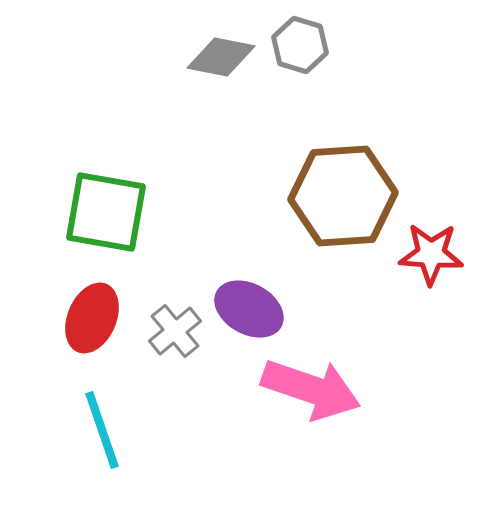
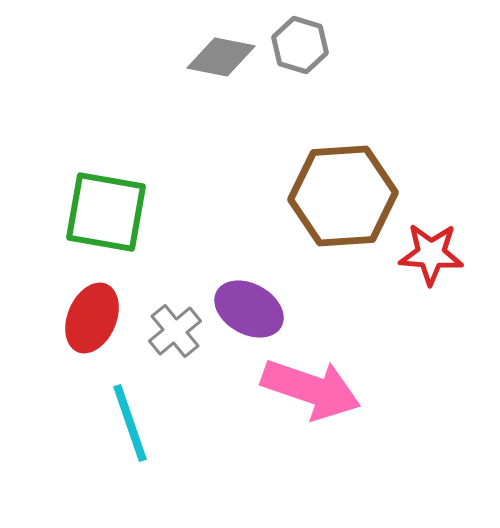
cyan line: moved 28 px right, 7 px up
